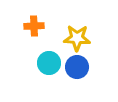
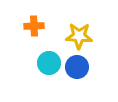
yellow star: moved 2 px right, 2 px up
